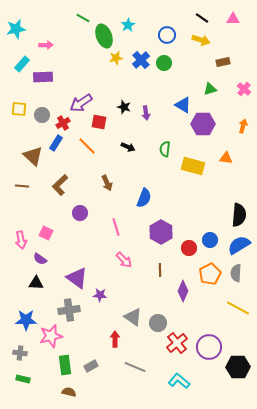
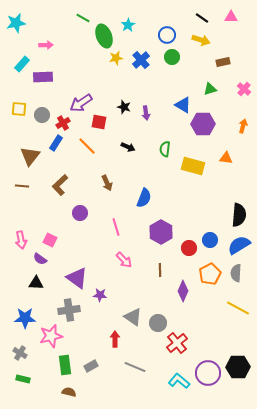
pink triangle at (233, 19): moved 2 px left, 2 px up
cyan star at (16, 29): moved 6 px up
green circle at (164, 63): moved 8 px right, 6 px up
brown triangle at (33, 156): moved 3 px left; rotated 25 degrees clockwise
pink square at (46, 233): moved 4 px right, 7 px down
blue star at (26, 320): moved 1 px left, 2 px up
purple circle at (209, 347): moved 1 px left, 26 px down
gray cross at (20, 353): rotated 24 degrees clockwise
